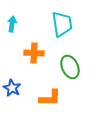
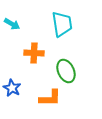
cyan arrow: rotated 112 degrees clockwise
green ellipse: moved 4 px left, 4 px down
